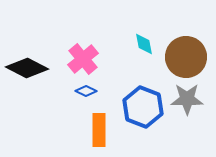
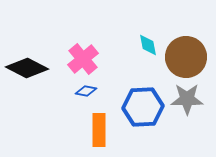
cyan diamond: moved 4 px right, 1 px down
blue diamond: rotated 15 degrees counterclockwise
blue hexagon: rotated 24 degrees counterclockwise
